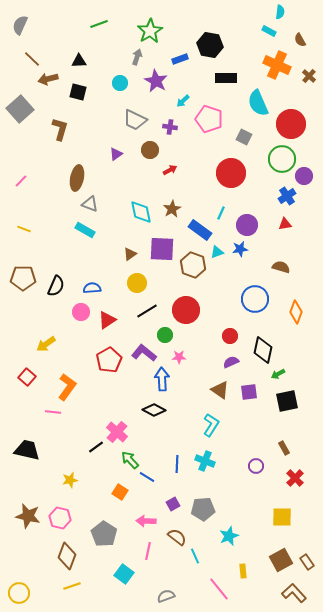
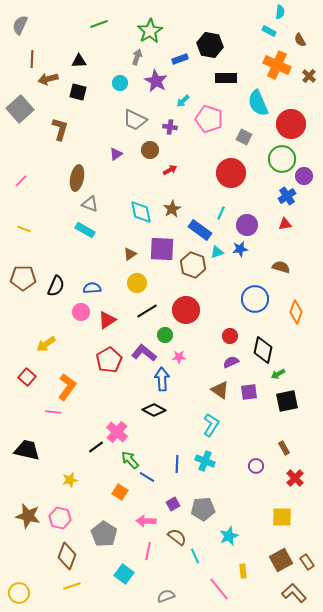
brown line at (32, 59): rotated 48 degrees clockwise
